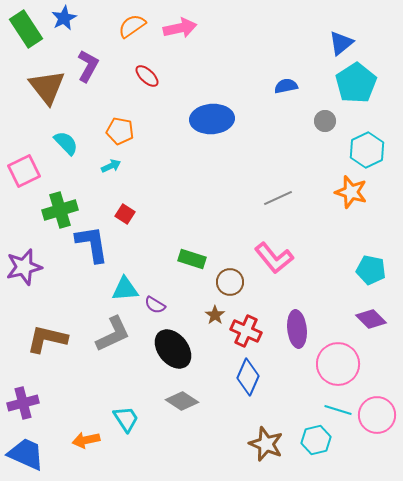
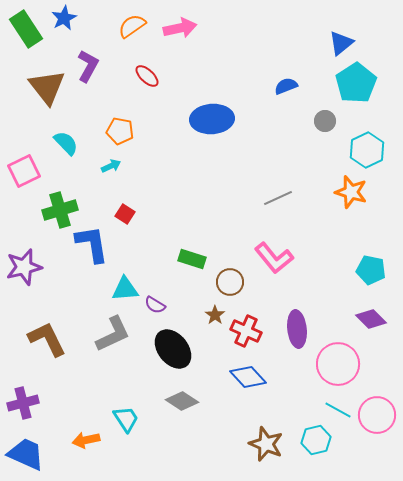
blue semicircle at (286, 86): rotated 10 degrees counterclockwise
brown L-shape at (47, 339): rotated 51 degrees clockwise
blue diamond at (248, 377): rotated 66 degrees counterclockwise
cyan line at (338, 410): rotated 12 degrees clockwise
